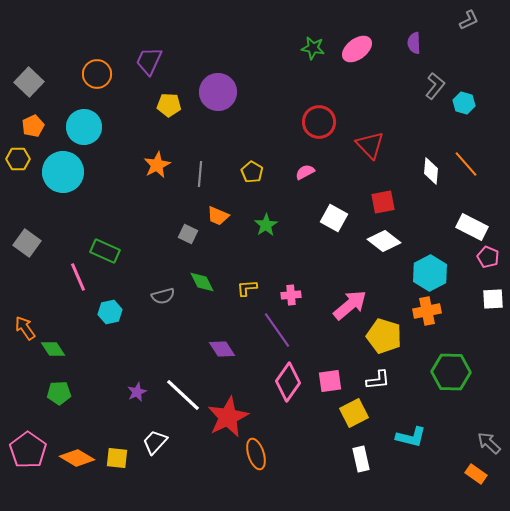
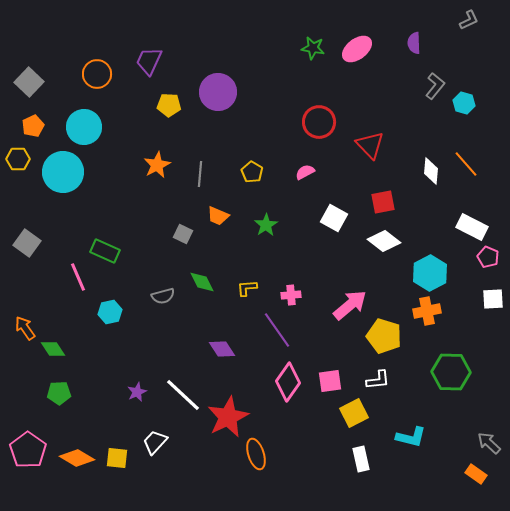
gray square at (188, 234): moved 5 px left
